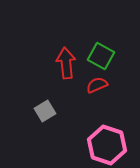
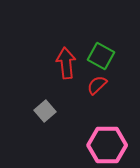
red semicircle: rotated 20 degrees counterclockwise
gray square: rotated 10 degrees counterclockwise
pink hexagon: rotated 18 degrees counterclockwise
